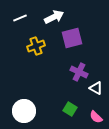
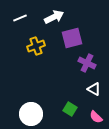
purple cross: moved 8 px right, 9 px up
white triangle: moved 2 px left, 1 px down
white circle: moved 7 px right, 3 px down
